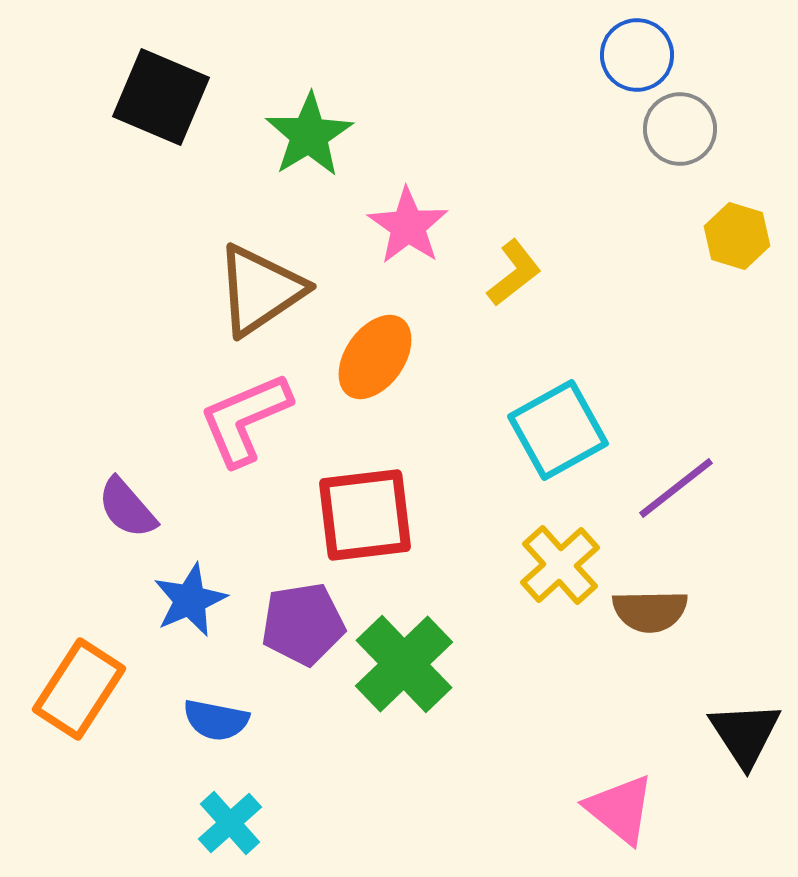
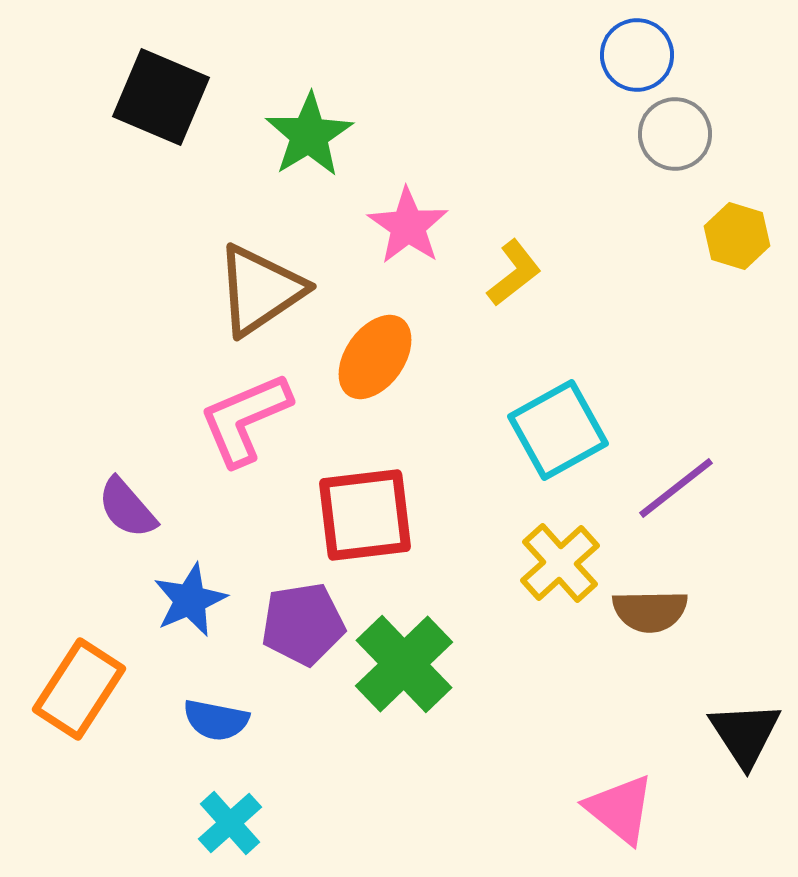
gray circle: moved 5 px left, 5 px down
yellow cross: moved 2 px up
